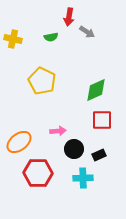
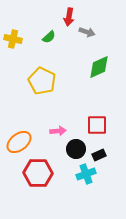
gray arrow: rotated 14 degrees counterclockwise
green semicircle: moved 2 px left; rotated 32 degrees counterclockwise
green diamond: moved 3 px right, 23 px up
red square: moved 5 px left, 5 px down
black circle: moved 2 px right
cyan cross: moved 3 px right, 4 px up; rotated 18 degrees counterclockwise
